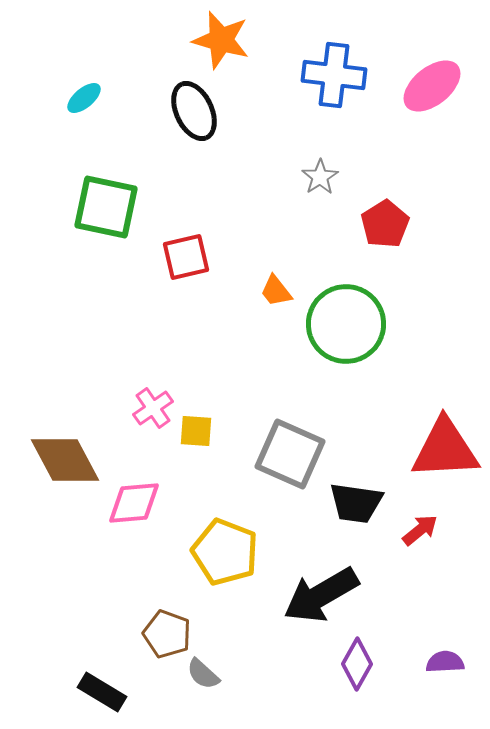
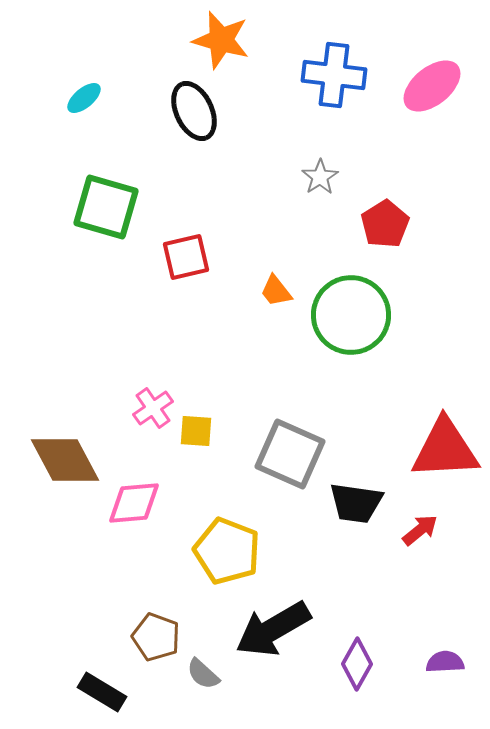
green square: rotated 4 degrees clockwise
green circle: moved 5 px right, 9 px up
yellow pentagon: moved 2 px right, 1 px up
black arrow: moved 48 px left, 34 px down
brown pentagon: moved 11 px left, 3 px down
